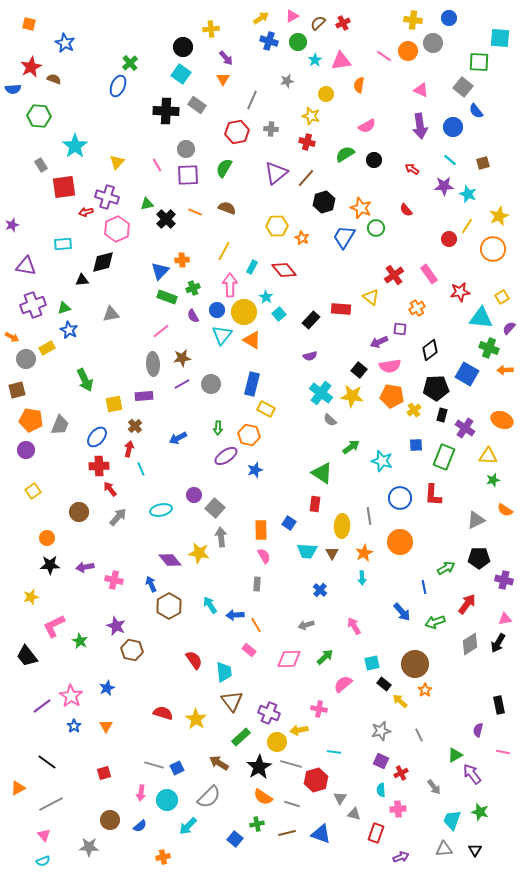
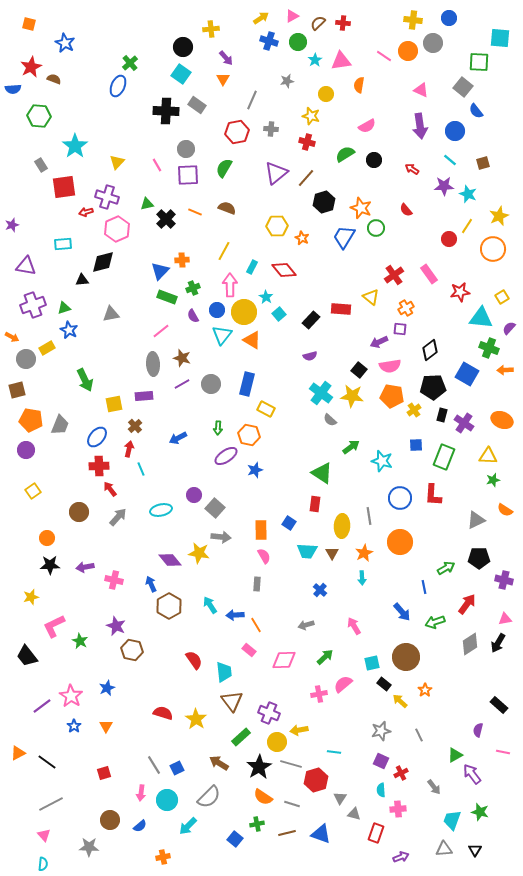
red cross at (343, 23): rotated 32 degrees clockwise
blue circle at (453, 127): moved 2 px right, 4 px down
orange cross at (417, 308): moved 11 px left
brown star at (182, 358): rotated 24 degrees clockwise
blue rectangle at (252, 384): moved 5 px left
black pentagon at (436, 388): moved 3 px left, 1 px up
purple cross at (465, 428): moved 1 px left, 5 px up
gray arrow at (221, 537): rotated 102 degrees clockwise
pink diamond at (289, 659): moved 5 px left, 1 px down
brown circle at (415, 664): moved 9 px left, 7 px up
black rectangle at (499, 705): rotated 36 degrees counterclockwise
pink cross at (319, 709): moved 15 px up; rotated 21 degrees counterclockwise
gray line at (154, 765): rotated 42 degrees clockwise
orange triangle at (18, 788): moved 35 px up
cyan semicircle at (43, 861): moved 3 px down; rotated 64 degrees counterclockwise
